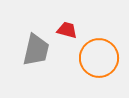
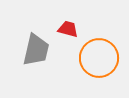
red trapezoid: moved 1 px right, 1 px up
